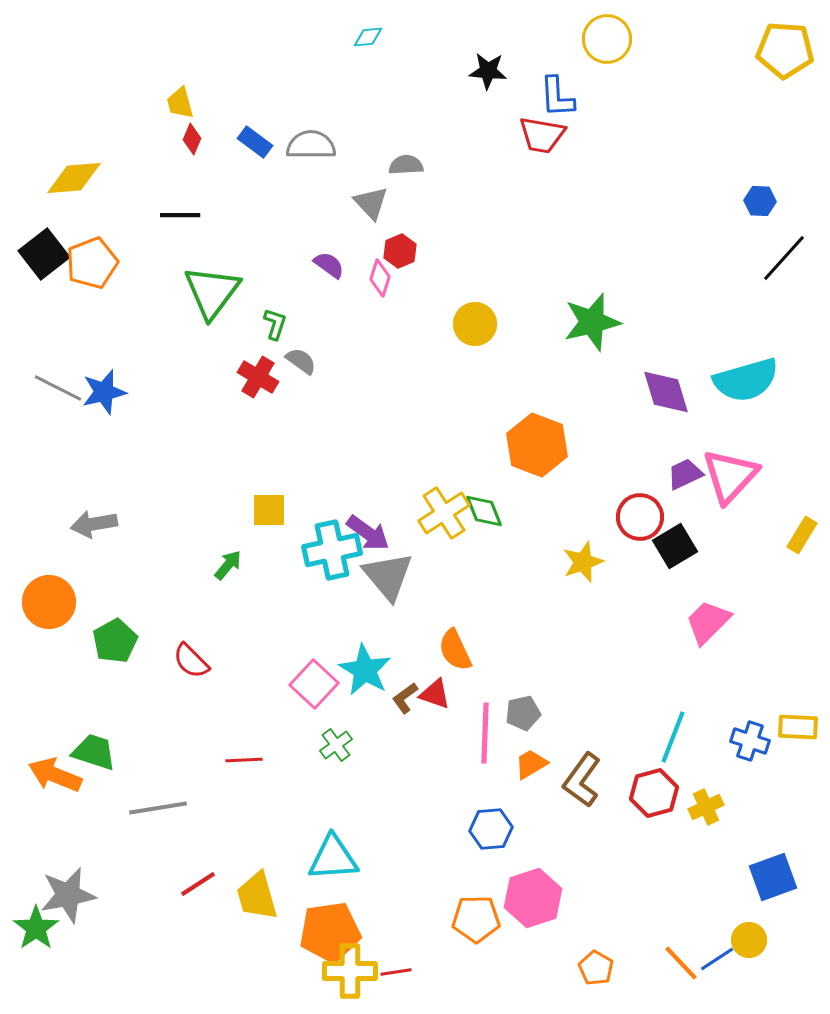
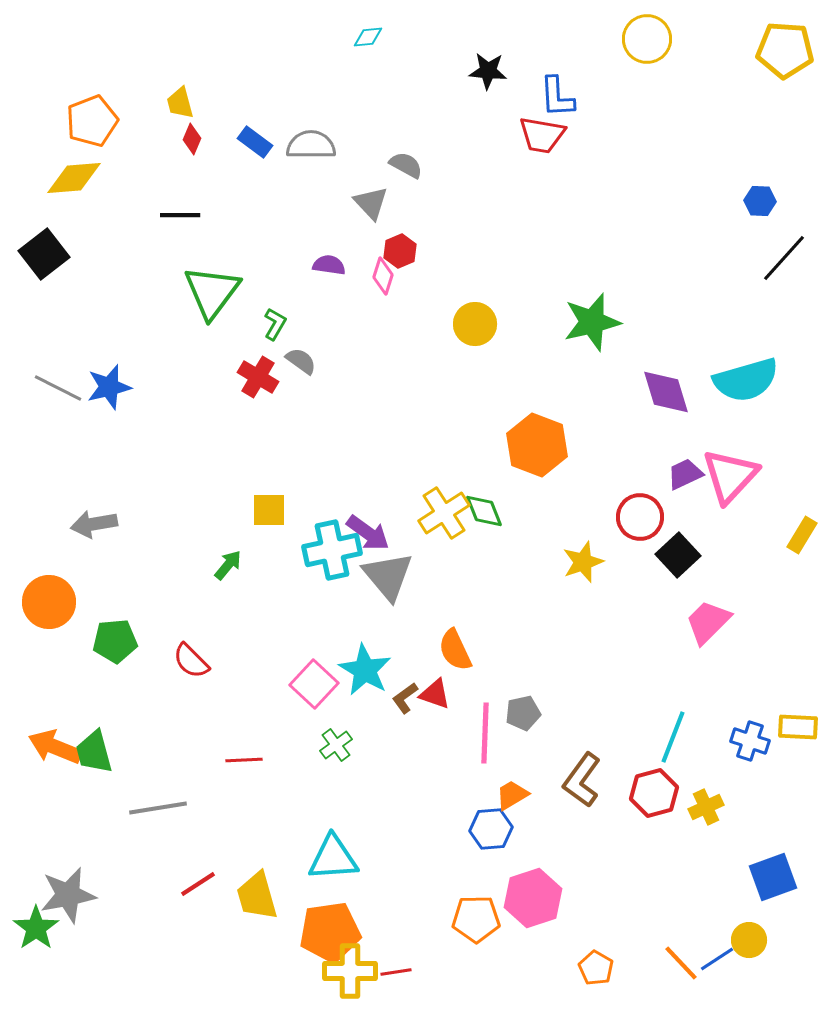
yellow circle at (607, 39): moved 40 px right
gray semicircle at (406, 165): rotated 32 degrees clockwise
orange pentagon at (92, 263): moved 142 px up
purple semicircle at (329, 265): rotated 28 degrees counterclockwise
pink diamond at (380, 278): moved 3 px right, 2 px up
green L-shape at (275, 324): rotated 12 degrees clockwise
blue star at (104, 392): moved 5 px right, 5 px up
black square at (675, 546): moved 3 px right, 9 px down; rotated 12 degrees counterclockwise
green pentagon at (115, 641): rotated 24 degrees clockwise
green trapezoid at (94, 752): rotated 123 degrees counterclockwise
orange trapezoid at (531, 764): moved 19 px left, 31 px down
orange arrow at (55, 775): moved 28 px up
